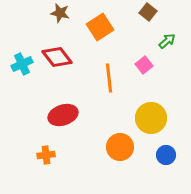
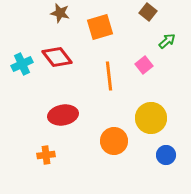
orange square: rotated 16 degrees clockwise
orange line: moved 2 px up
red ellipse: rotated 8 degrees clockwise
orange circle: moved 6 px left, 6 px up
